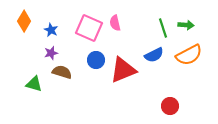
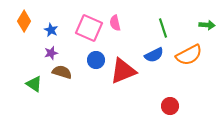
green arrow: moved 21 px right
red triangle: moved 1 px down
green triangle: rotated 18 degrees clockwise
